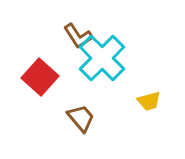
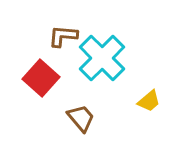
brown L-shape: moved 15 px left; rotated 128 degrees clockwise
red square: moved 1 px right, 1 px down
yellow trapezoid: rotated 25 degrees counterclockwise
